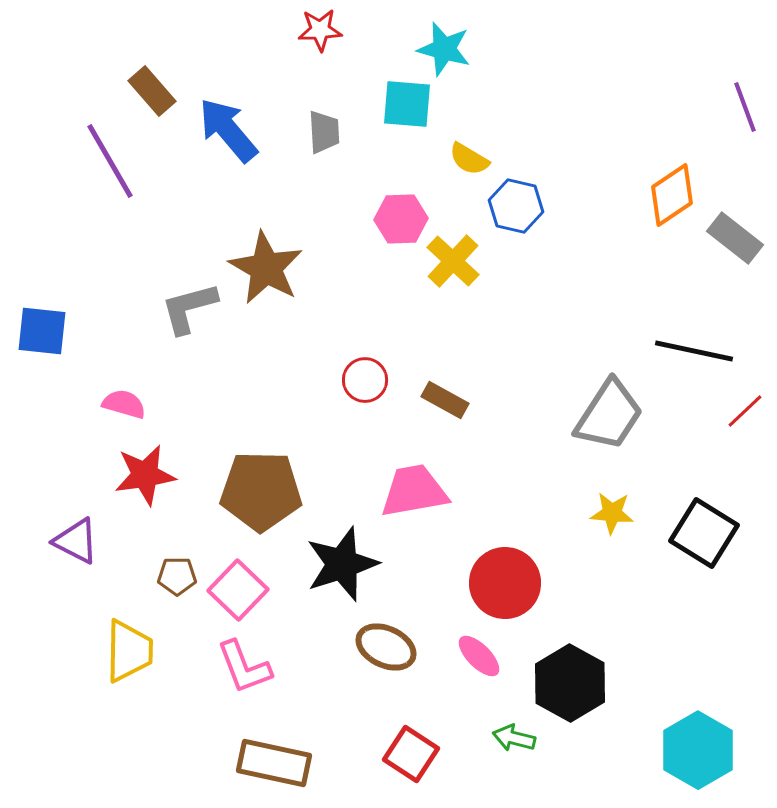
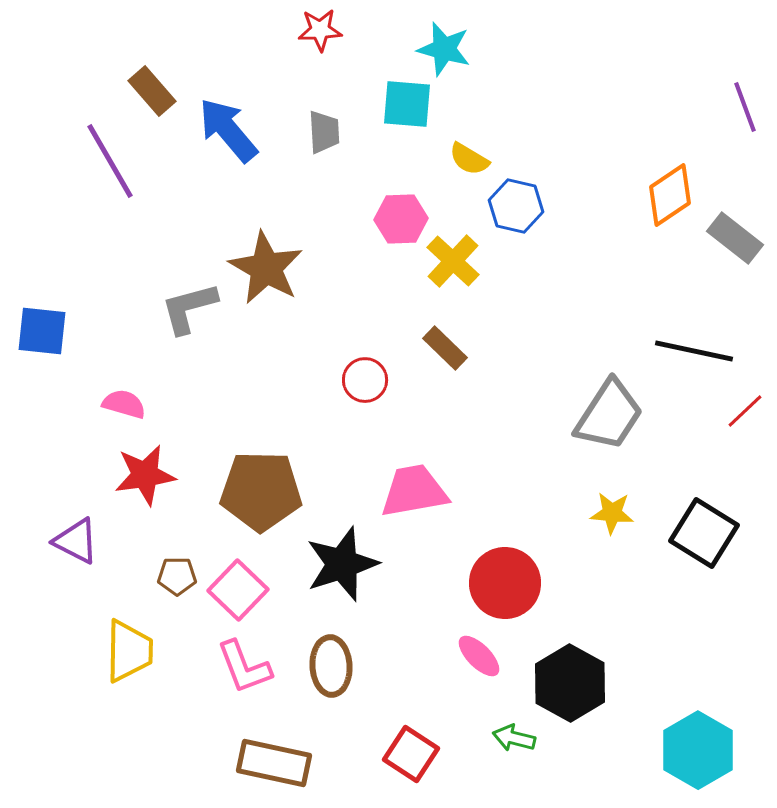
orange diamond at (672, 195): moved 2 px left
brown rectangle at (445, 400): moved 52 px up; rotated 15 degrees clockwise
brown ellipse at (386, 647): moved 55 px left, 19 px down; rotated 62 degrees clockwise
